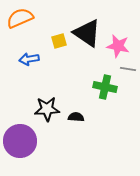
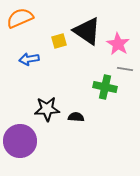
black triangle: moved 2 px up
pink star: moved 2 px up; rotated 20 degrees clockwise
gray line: moved 3 px left
